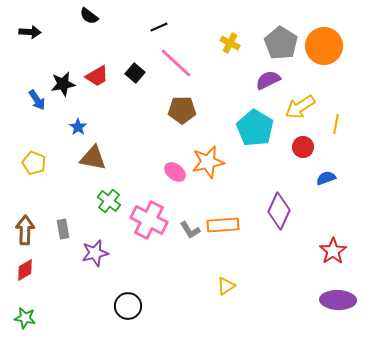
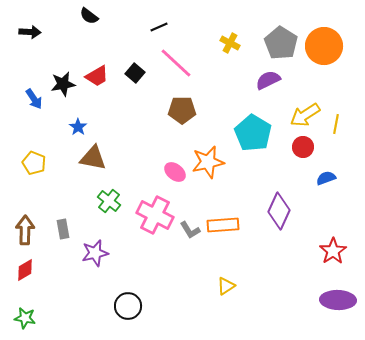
blue arrow: moved 3 px left, 1 px up
yellow arrow: moved 5 px right, 8 px down
cyan pentagon: moved 2 px left, 5 px down
pink cross: moved 6 px right, 5 px up
